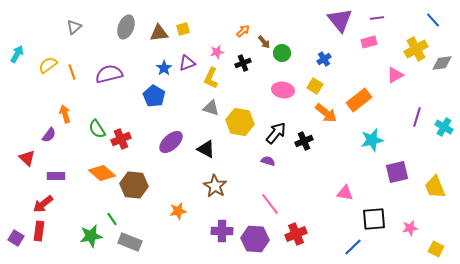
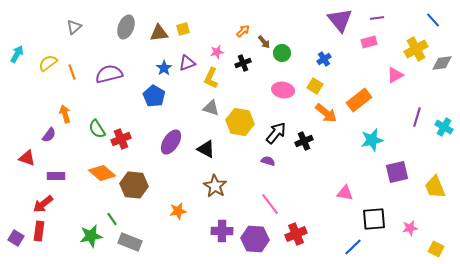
yellow semicircle at (48, 65): moved 2 px up
purple ellipse at (171, 142): rotated 15 degrees counterclockwise
red triangle at (27, 158): rotated 24 degrees counterclockwise
